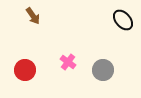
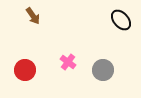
black ellipse: moved 2 px left
